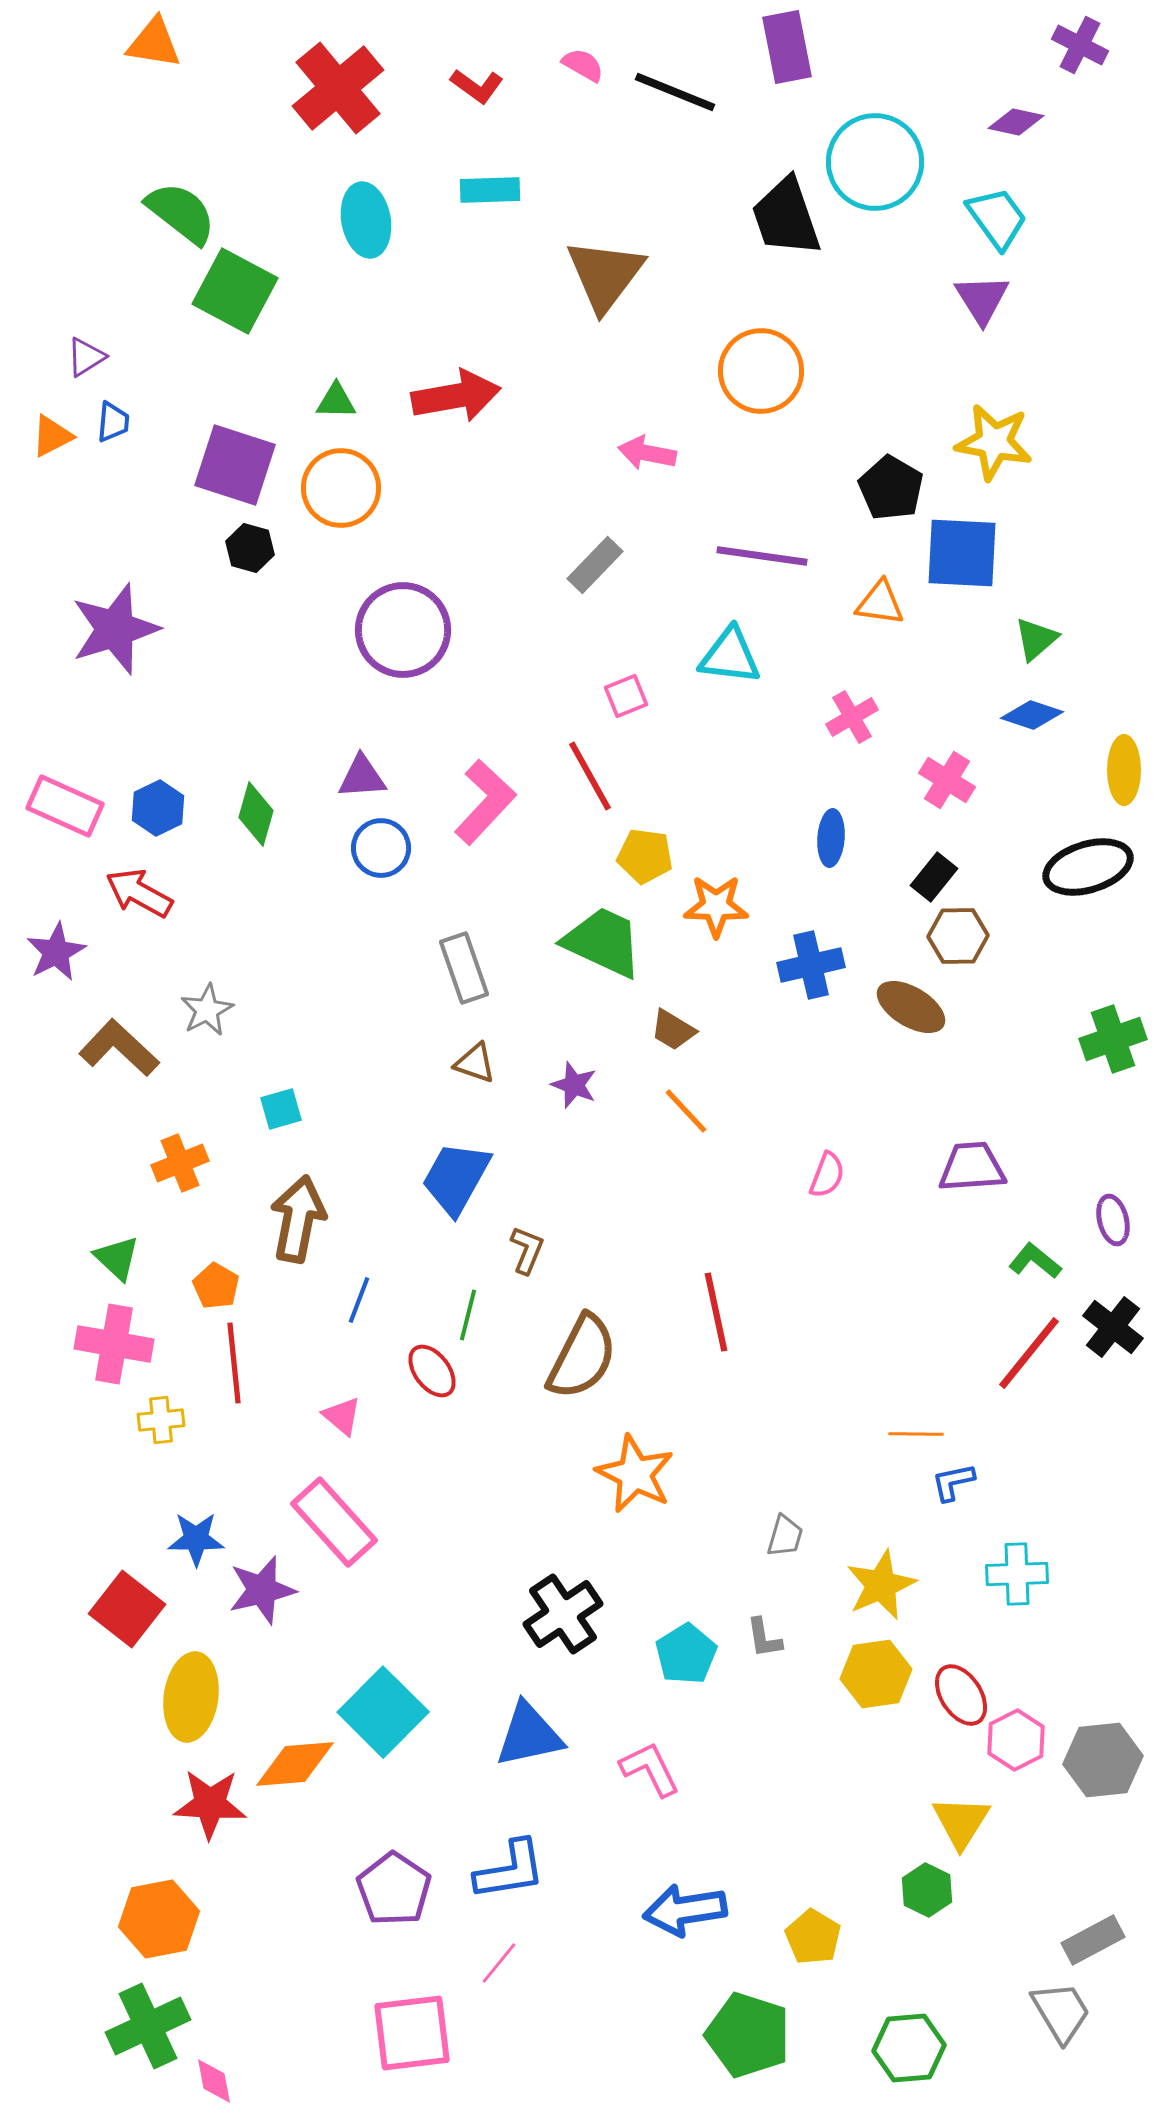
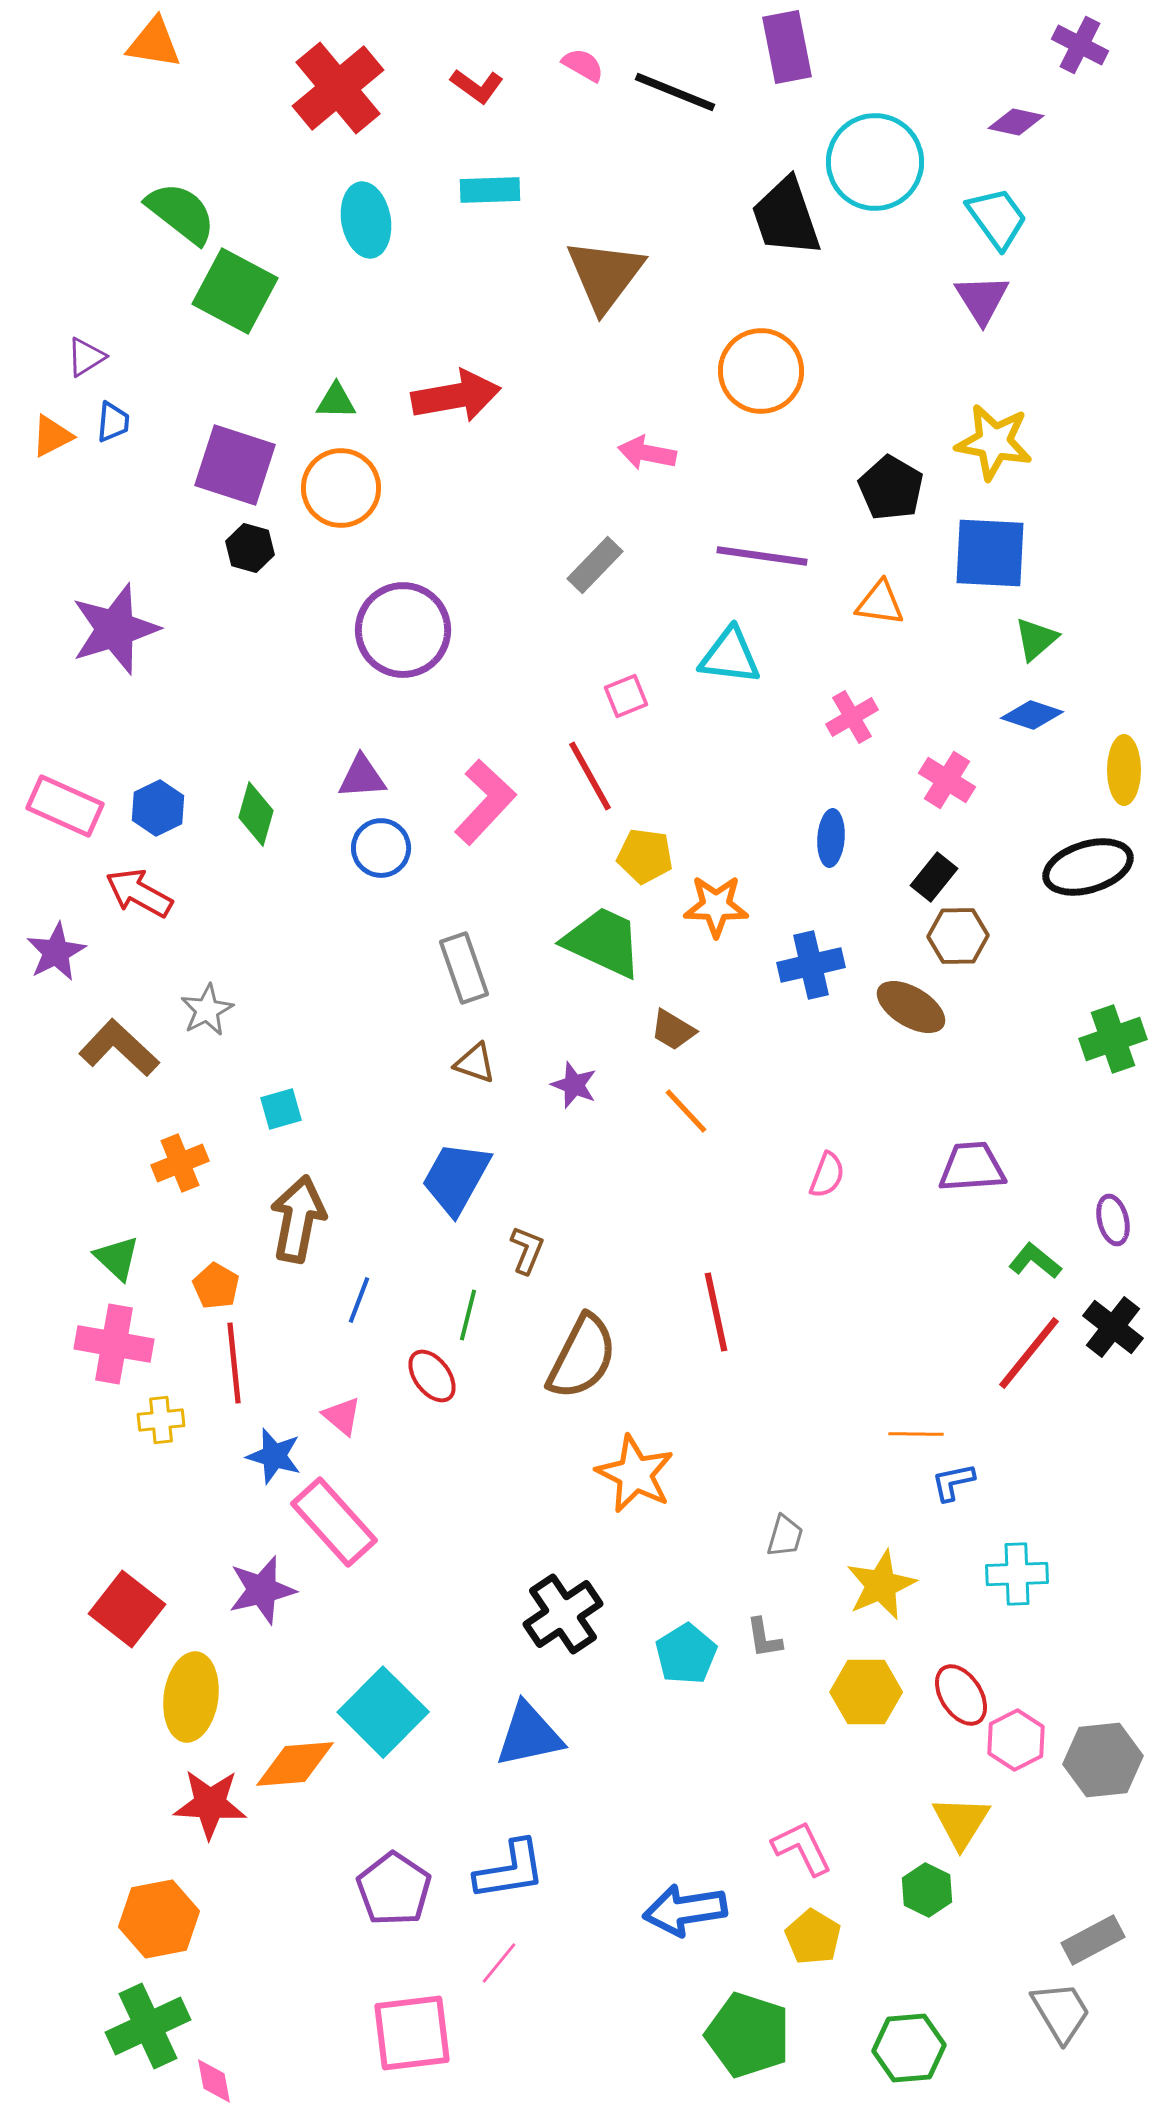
blue square at (962, 553): moved 28 px right
red ellipse at (432, 1371): moved 5 px down
blue star at (196, 1539): moved 78 px right, 83 px up; rotated 16 degrees clockwise
yellow hexagon at (876, 1674): moved 10 px left, 18 px down; rotated 8 degrees clockwise
pink L-shape at (650, 1769): moved 152 px right, 79 px down
